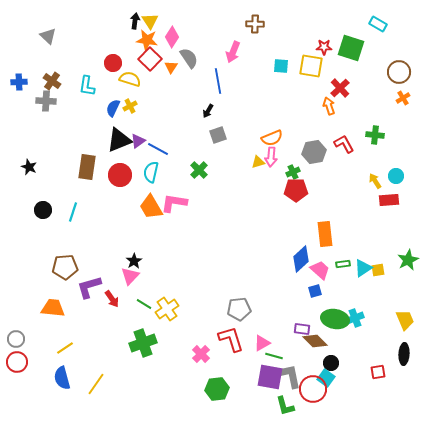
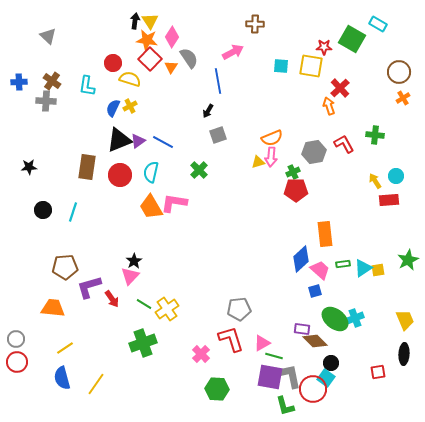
green square at (351, 48): moved 1 px right, 9 px up; rotated 12 degrees clockwise
pink arrow at (233, 52): rotated 140 degrees counterclockwise
blue line at (158, 149): moved 5 px right, 7 px up
black star at (29, 167): rotated 28 degrees counterclockwise
green ellipse at (335, 319): rotated 28 degrees clockwise
green hexagon at (217, 389): rotated 10 degrees clockwise
